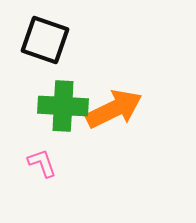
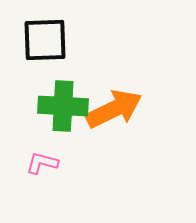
black square: rotated 21 degrees counterclockwise
pink L-shape: rotated 56 degrees counterclockwise
